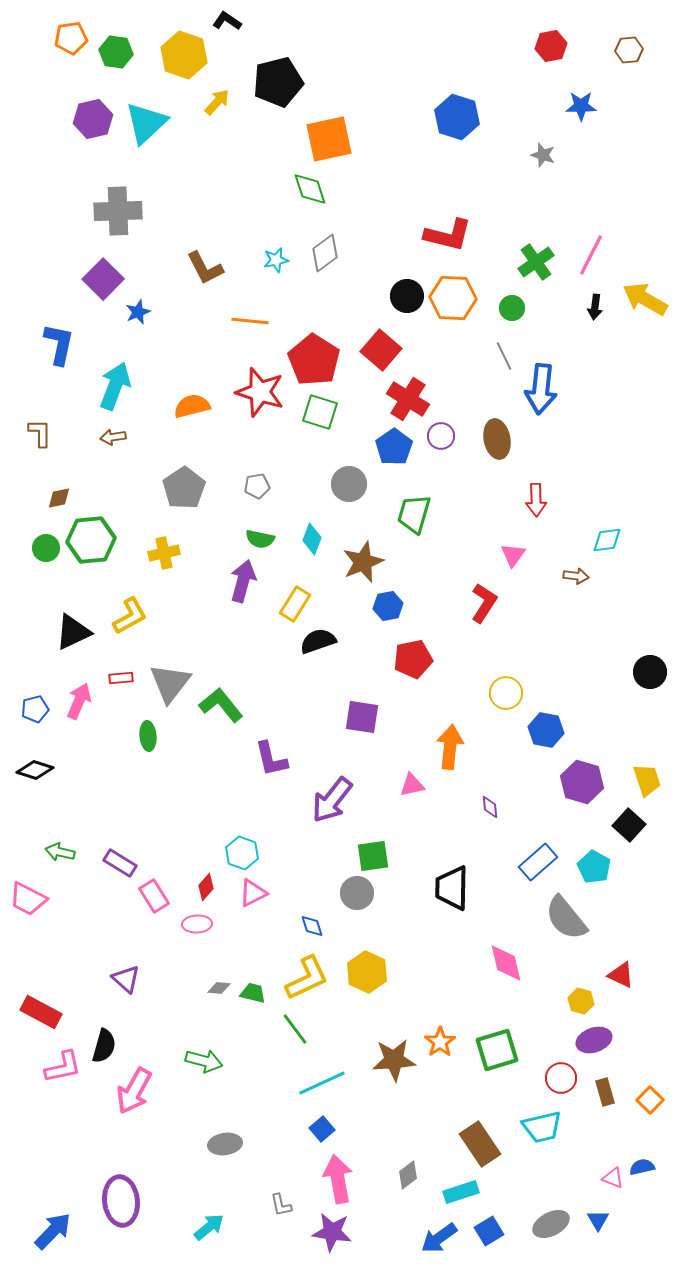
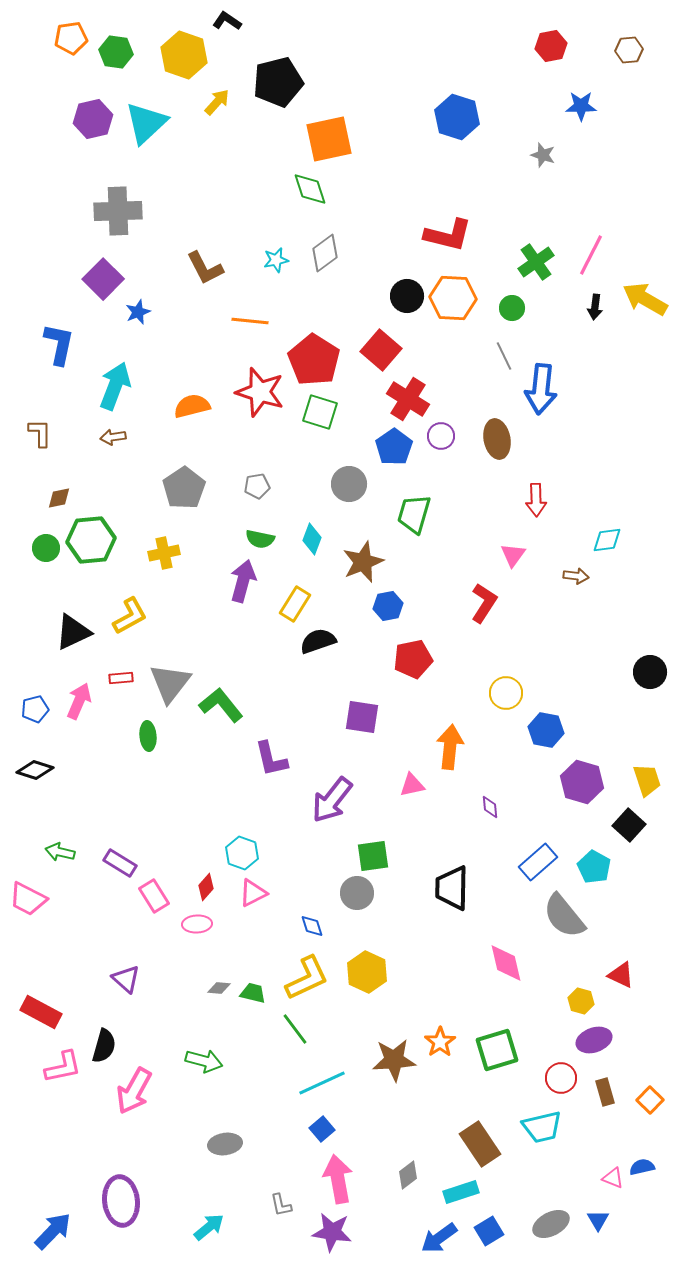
gray semicircle at (566, 918): moved 2 px left, 2 px up
